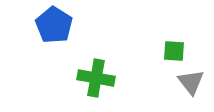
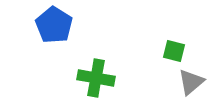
green square: rotated 10 degrees clockwise
gray triangle: rotated 28 degrees clockwise
